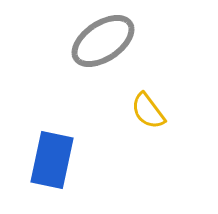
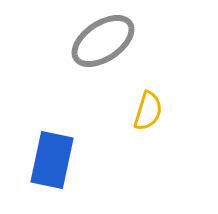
yellow semicircle: rotated 126 degrees counterclockwise
